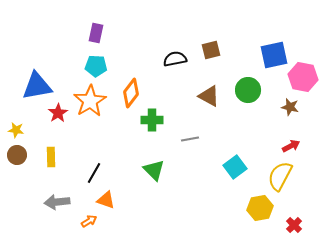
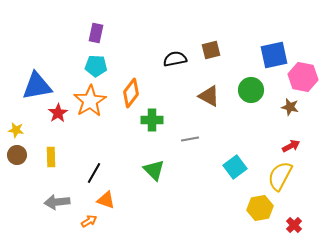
green circle: moved 3 px right
